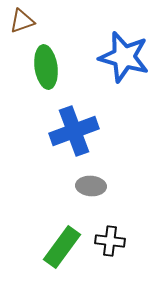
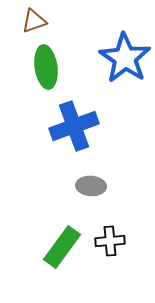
brown triangle: moved 12 px right
blue star: moved 1 px right, 1 px down; rotated 18 degrees clockwise
blue cross: moved 5 px up
black cross: rotated 12 degrees counterclockwise
